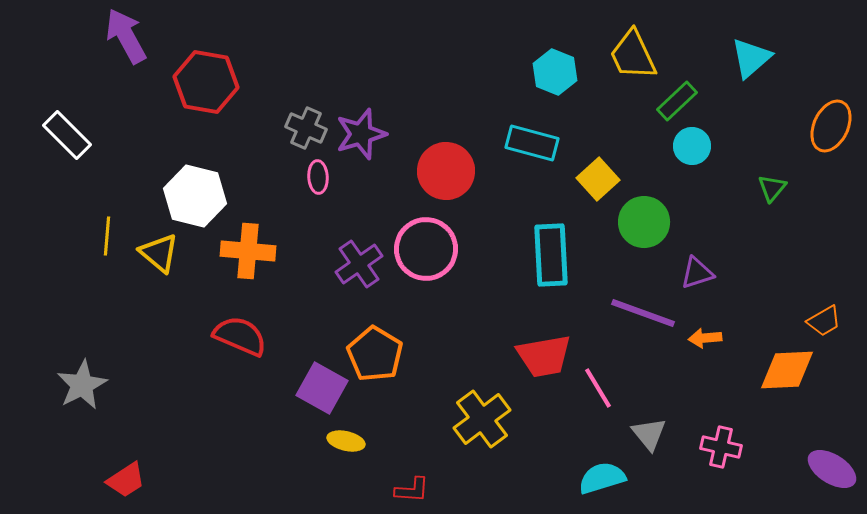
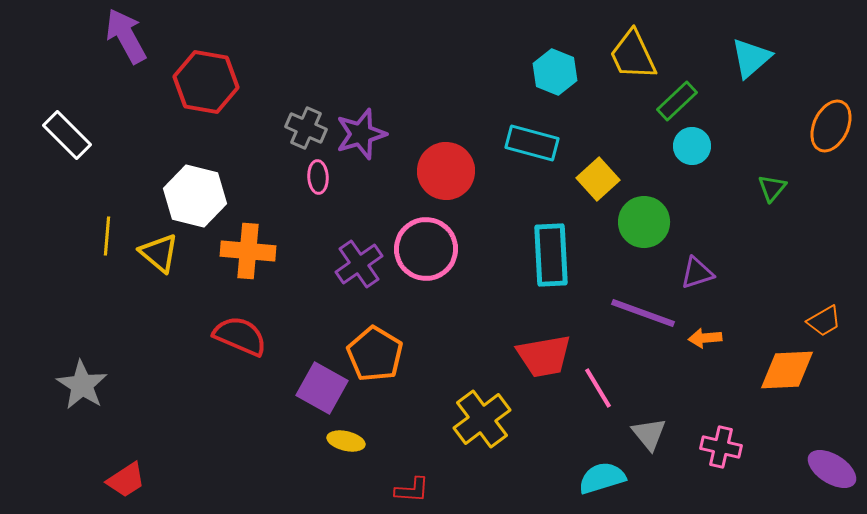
gray star at (82, 385): rotated 12 degrees counterclockwise
